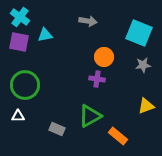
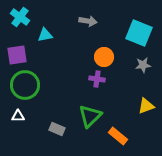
purple square: moved 2 px left, 13 px down; rotated 20 degrees counterclockwise
green triangle: rotated 15 degrees counterclockwise
